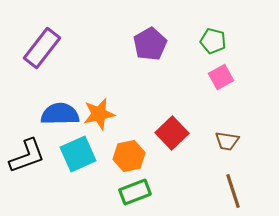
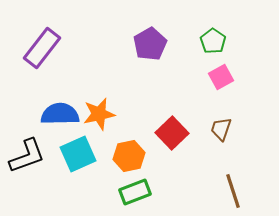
green pentagon: rotated 20 degrees clockwise
brown trapezoid: moved 6 px left, 12 px up; rotated 100 degrees clockwise
